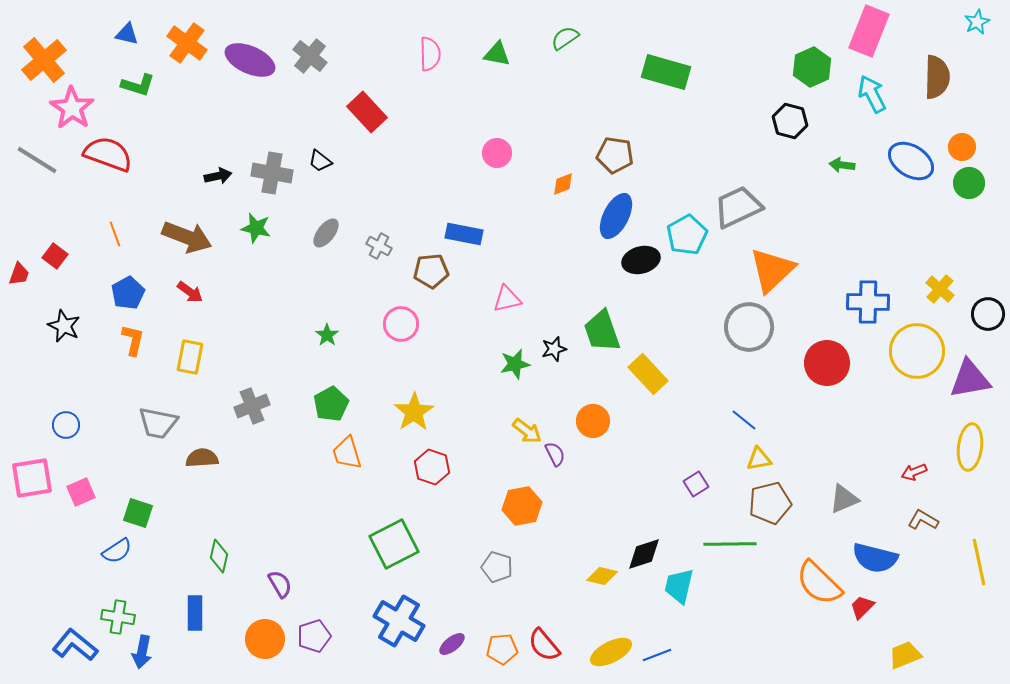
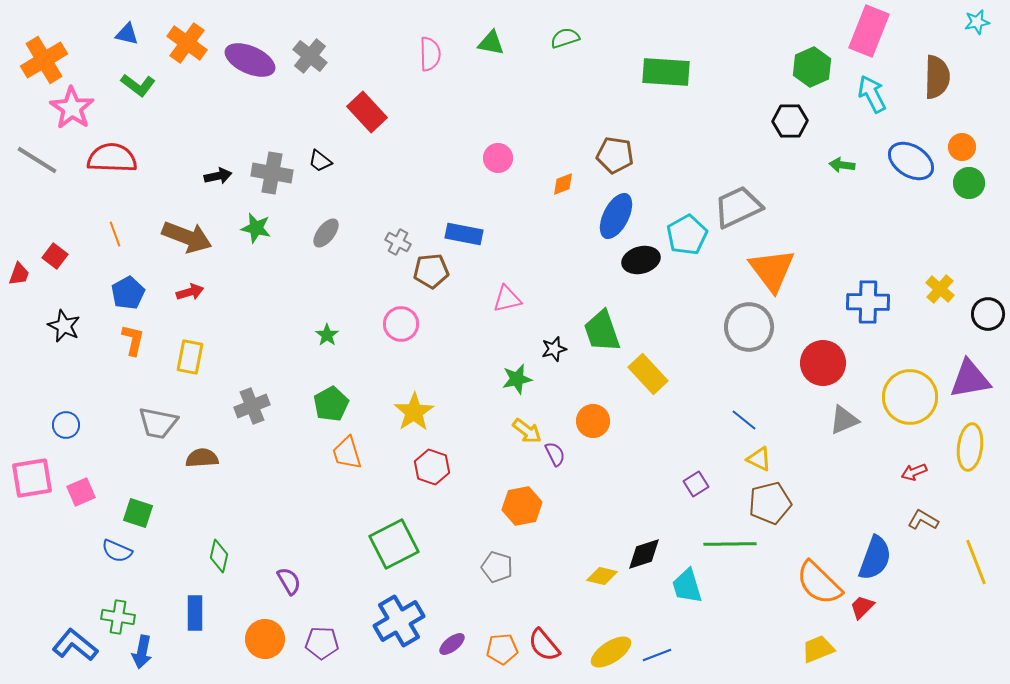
cyan star at (977, 22): rotated 15 degrees clockwise
green semicircle at (565, 38): rotated 16 degrees clockwise
green triangle at (497, 54): moved 6 px left, 11 px up
orange cross at (44, 60): rotated 9 degrees clockwise
green rectangle at (666, 72): rotated 12 degrees counterclockwise
green L-shape at (138, 85): rotated 20 degrees clockwise
black hexagon at (790, 121): rotated 16 degrees counterclockwise
pink circle at (497, 153): moved 1 px right, 5 px down
red semicircle at (108, 154): moved 4 px right, 4 px down; rotated 18 degrees counterclockwise
gray cross at (379, 246): moved 19 px right, 4 px up
orange triangle at (772, 270): rotated 24 degrees counterclockwise
red arrow at (190, 292): rotated 52 degrees counterclockwise
yellow circle at (917, 351): moved 7 px left, 46 px down
red circle at (827, 363): moved 4 px left
green star at (515, 364): moved 2 px right, 15 px down
yellow triangle at (759, 459): rotated 36 degrees clockwise
gray triangle at (844, 499): moved 79 px up
blue semicircle at (117, 551): rotated 56 degrees clockwise
blue semicircle at (875, 558): rotated 84 degrees counterclockwise
yellow line at (979, 562): moved 3 px left; rotated 9 degrees counterclockwise
purple semicircle at (280, 584): moved 9 px right, 3 px up
cyan trapezoid at (679, 586): moved 8 px right; rotated 30 degrees counterclockwise
blue cross at (399, 621): rotated 30 degrees clockwise
purple pentagon at (314, 636): moved 8 px right, 7 px down; rotated 20 degrees clockwise
yellow ellipse at (611, 652): rotated 6 degrees counterclockwise
yellow trapezoid at (905, 655): moved 87 px left, 6 px up
